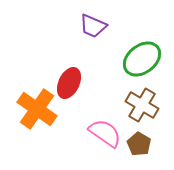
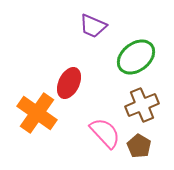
green ellipse: moved 6 px left, 2 px up
brown cross: rotated 36 degrees clockwise
orange cross: moved 4 px down
pink semicircle: rotated 12 degrees clockwise
brown pentagon: moved 2 px down
